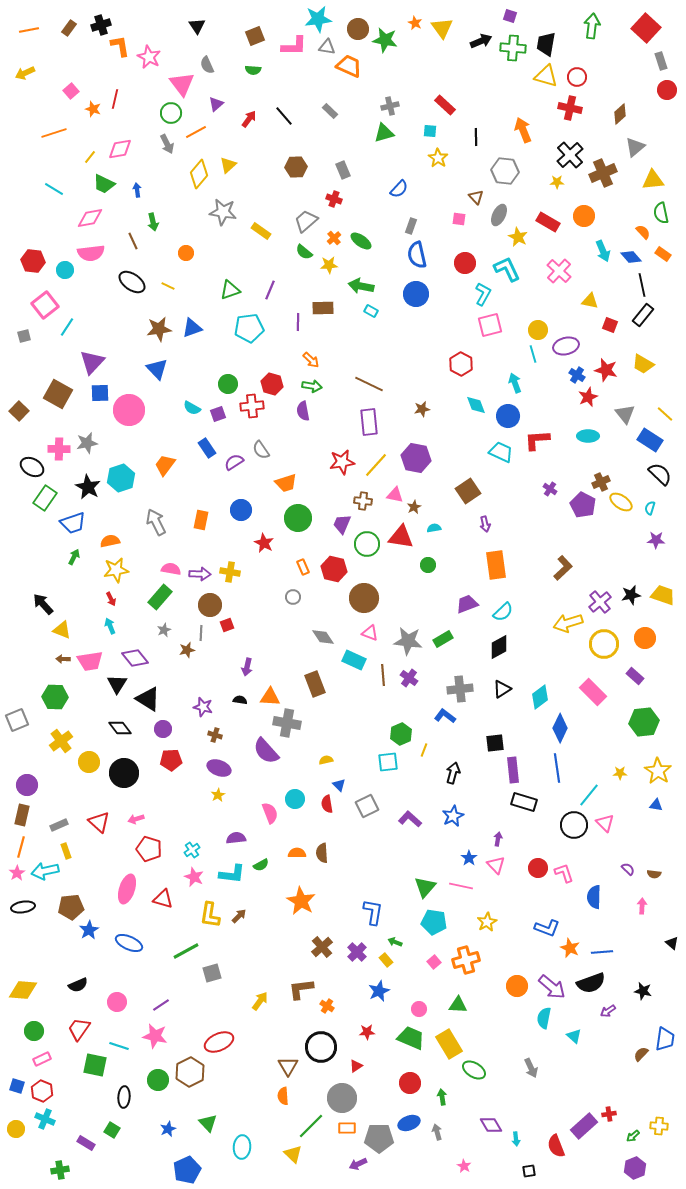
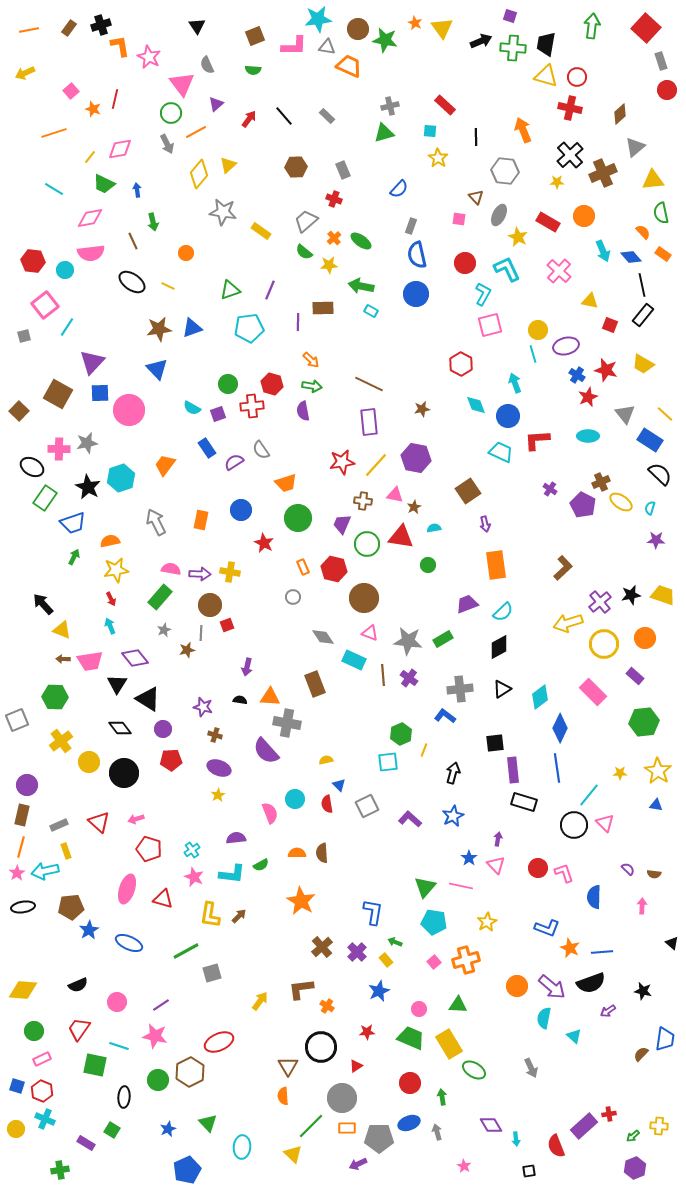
gray rectangle at (330, 111): moved 3 px left, 5 px down
